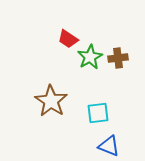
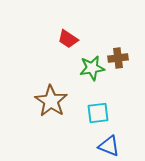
green star: moved 2 px right, 11 px down; rotated 20 degrees clockwise
